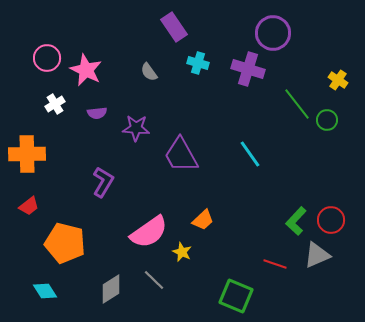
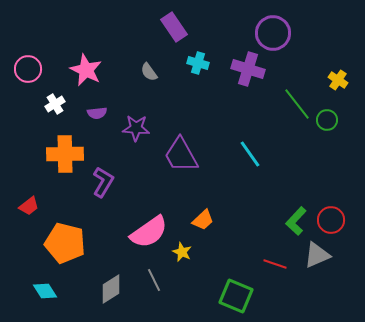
pink circle: moved 19 px left, 11 px down
orange cross: moved 38 px right
gray line: rotated 20 degrees clockwise
